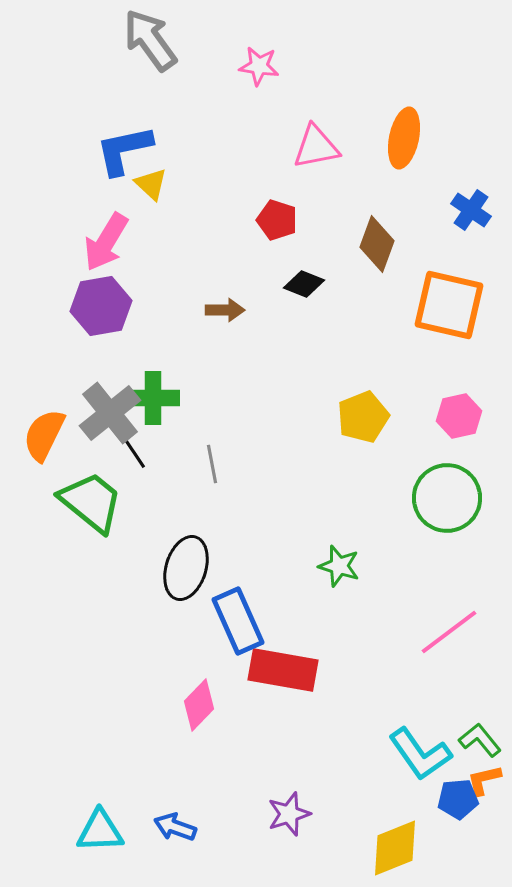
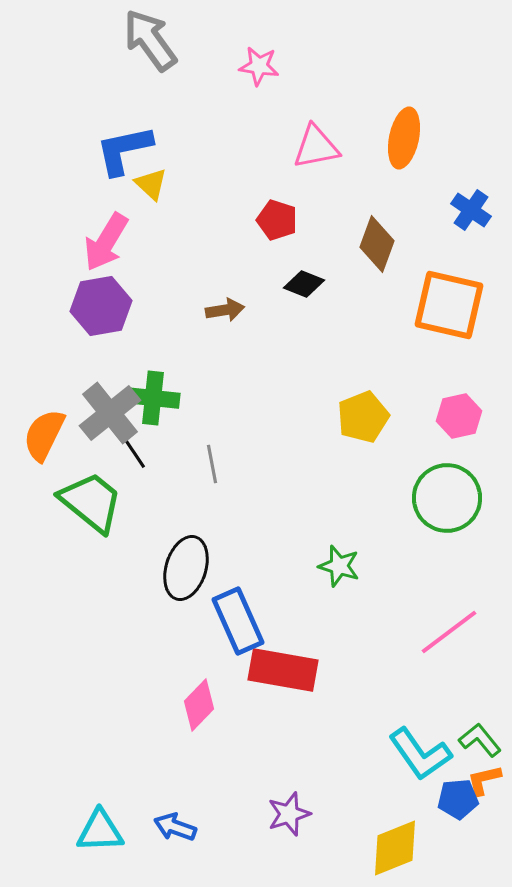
brown arrow: rotated 9 degrees counterclockwise
green cross: rotated 6 degrees clockwise
